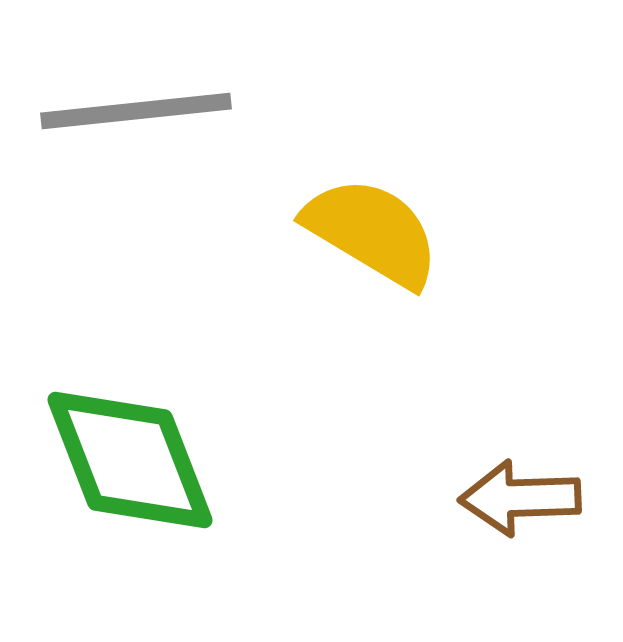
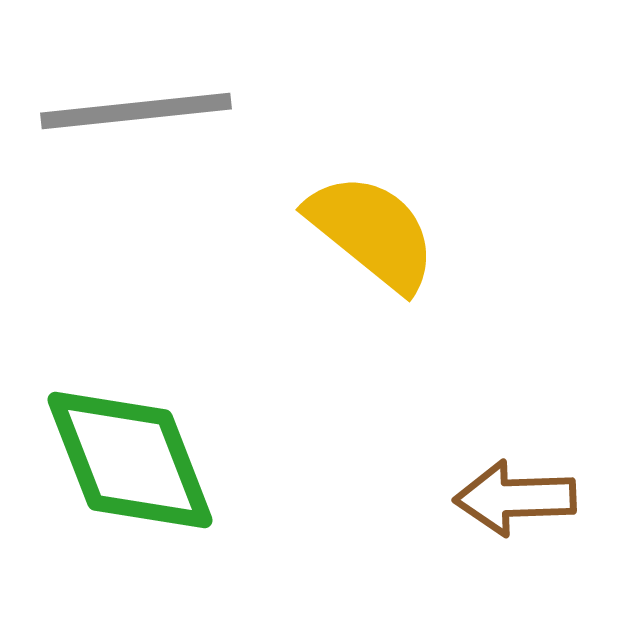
yellow semicircle: rotated 8 degrees clockwise
brown arrow: moved 5 px left
